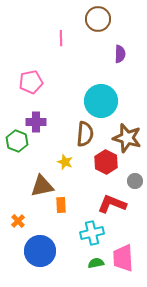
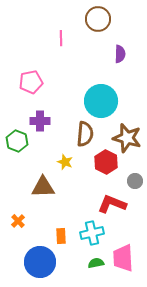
purple cross: moved 4 px right, 1 px up
brown triangle: moved 1 px right, 1 px down; rotated 10 degrees clockwise
orange rectangle: moved 31 px down
blue circle: moved 11 px down
